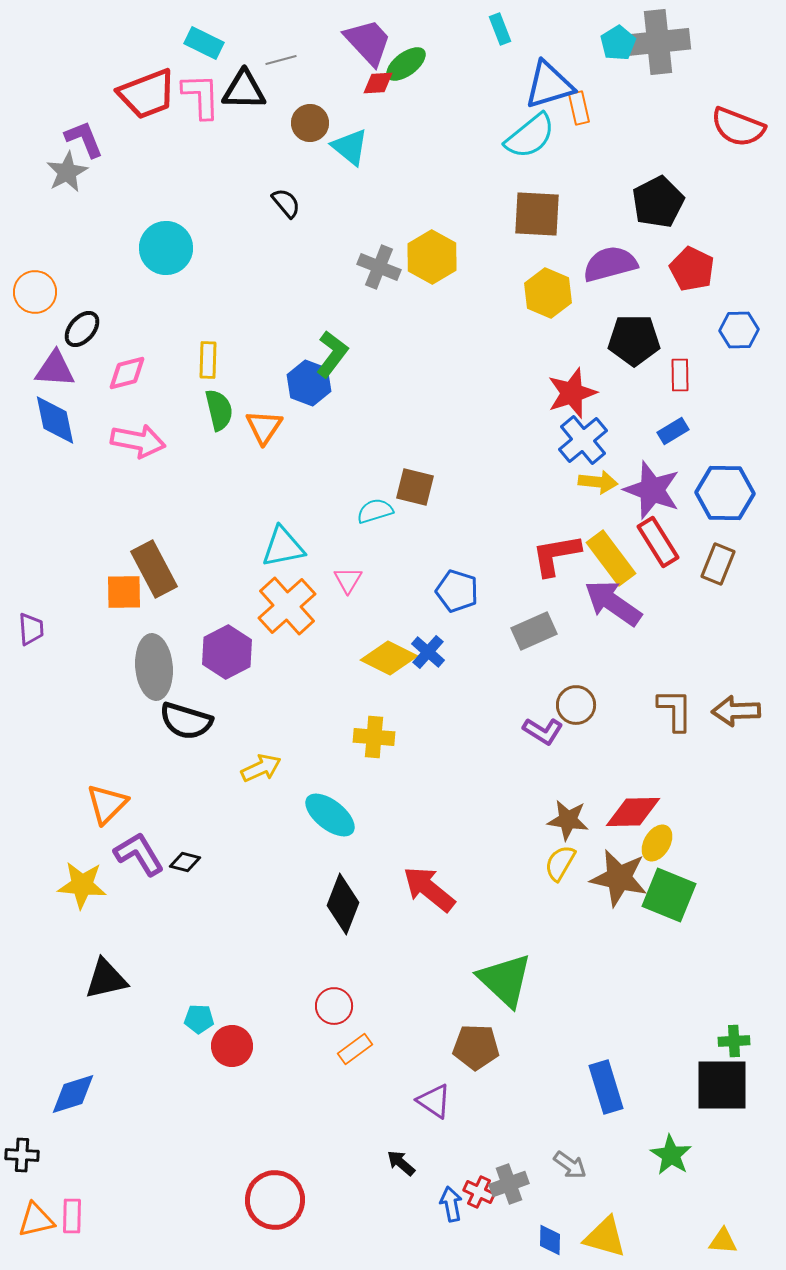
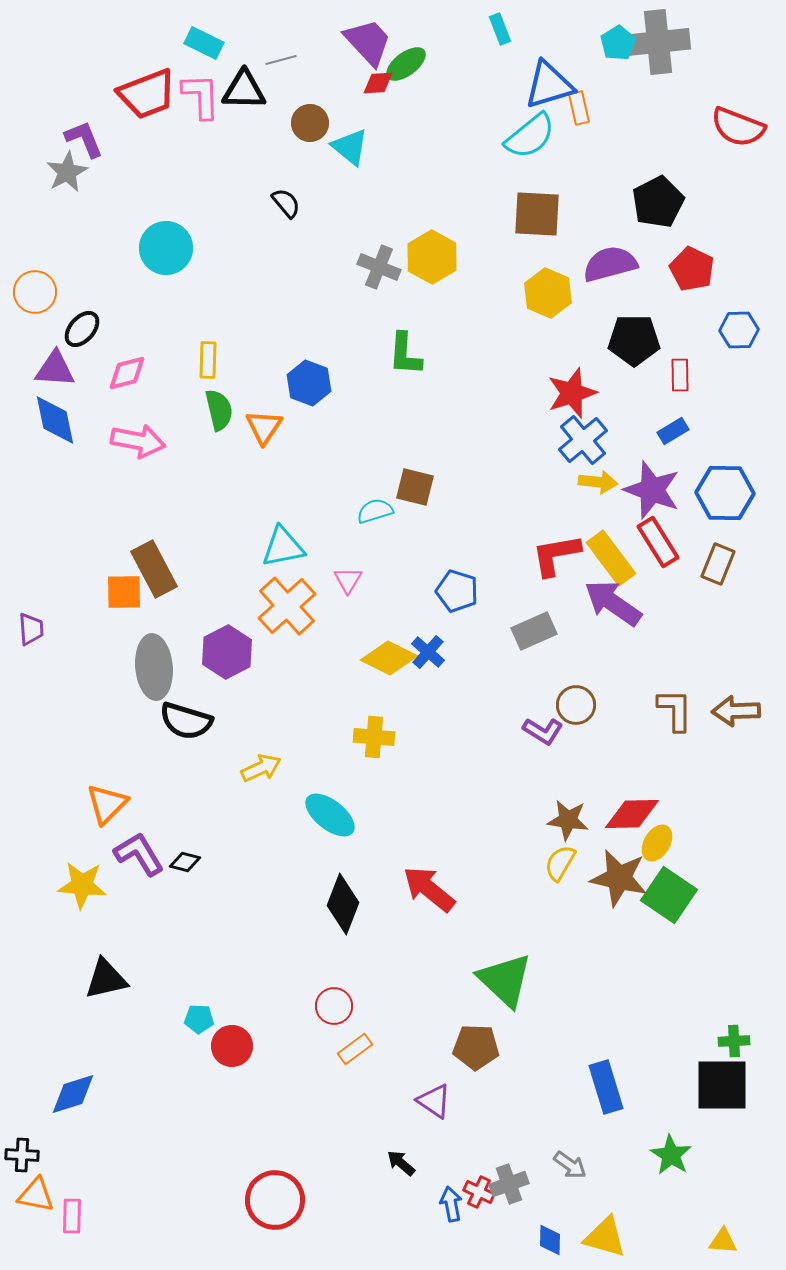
green L-shape at (332, 354): moved 73 px right; rotated 147 degrees clockwise
red diamond at (633, 812): moved 1 px left, 2 px down
green square at (669, 895): rotated 12 degrees clockwise
orange triangle at (36, 1220): moved 25 px up; rotated 24 degrees clockwise
